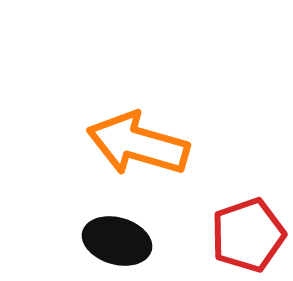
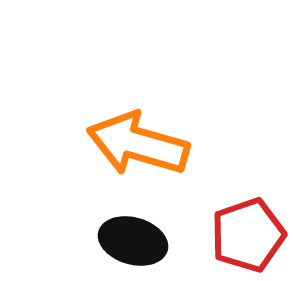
black ellipse: moved 16 px right
